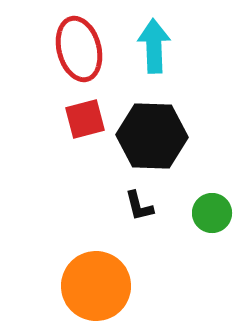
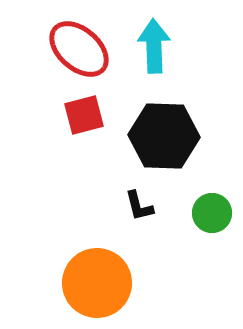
red ellipse: rotated 34 degrees counterclockwise
red square: moved 1 px left, 4 px up
black hexagon: moved 12 px right
orange circle: moved 1 px right, 3 px up
